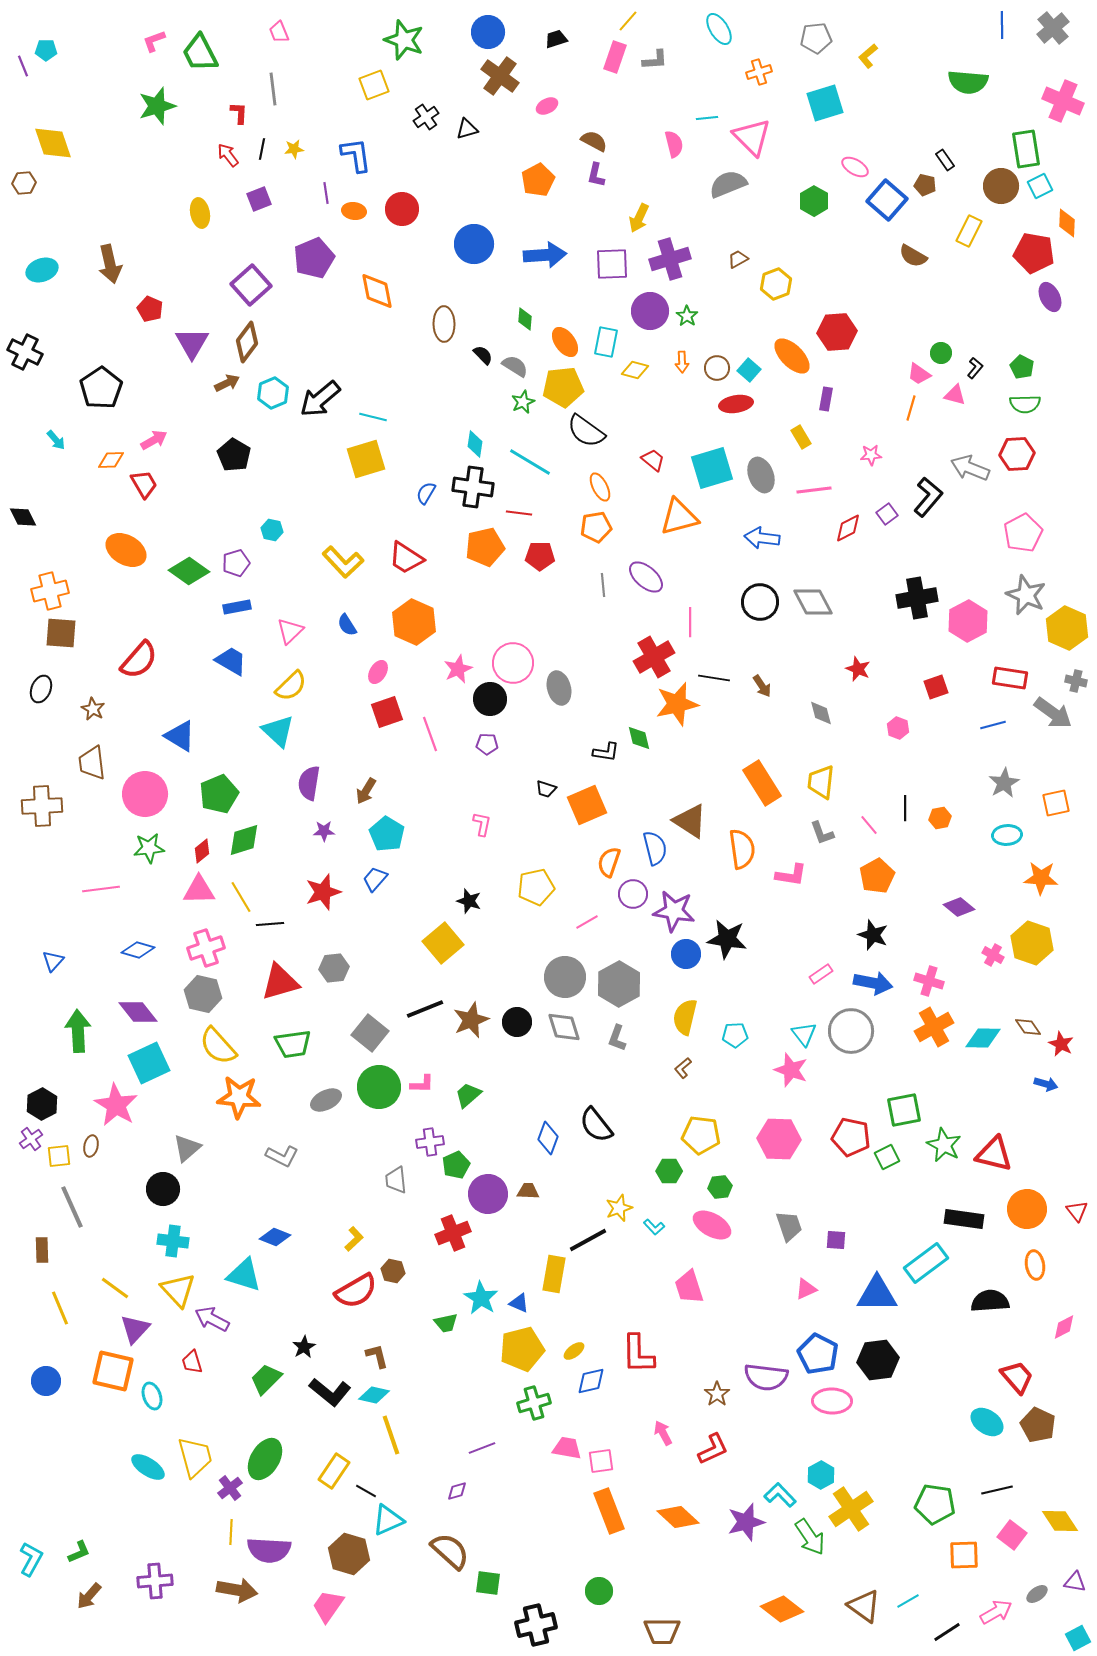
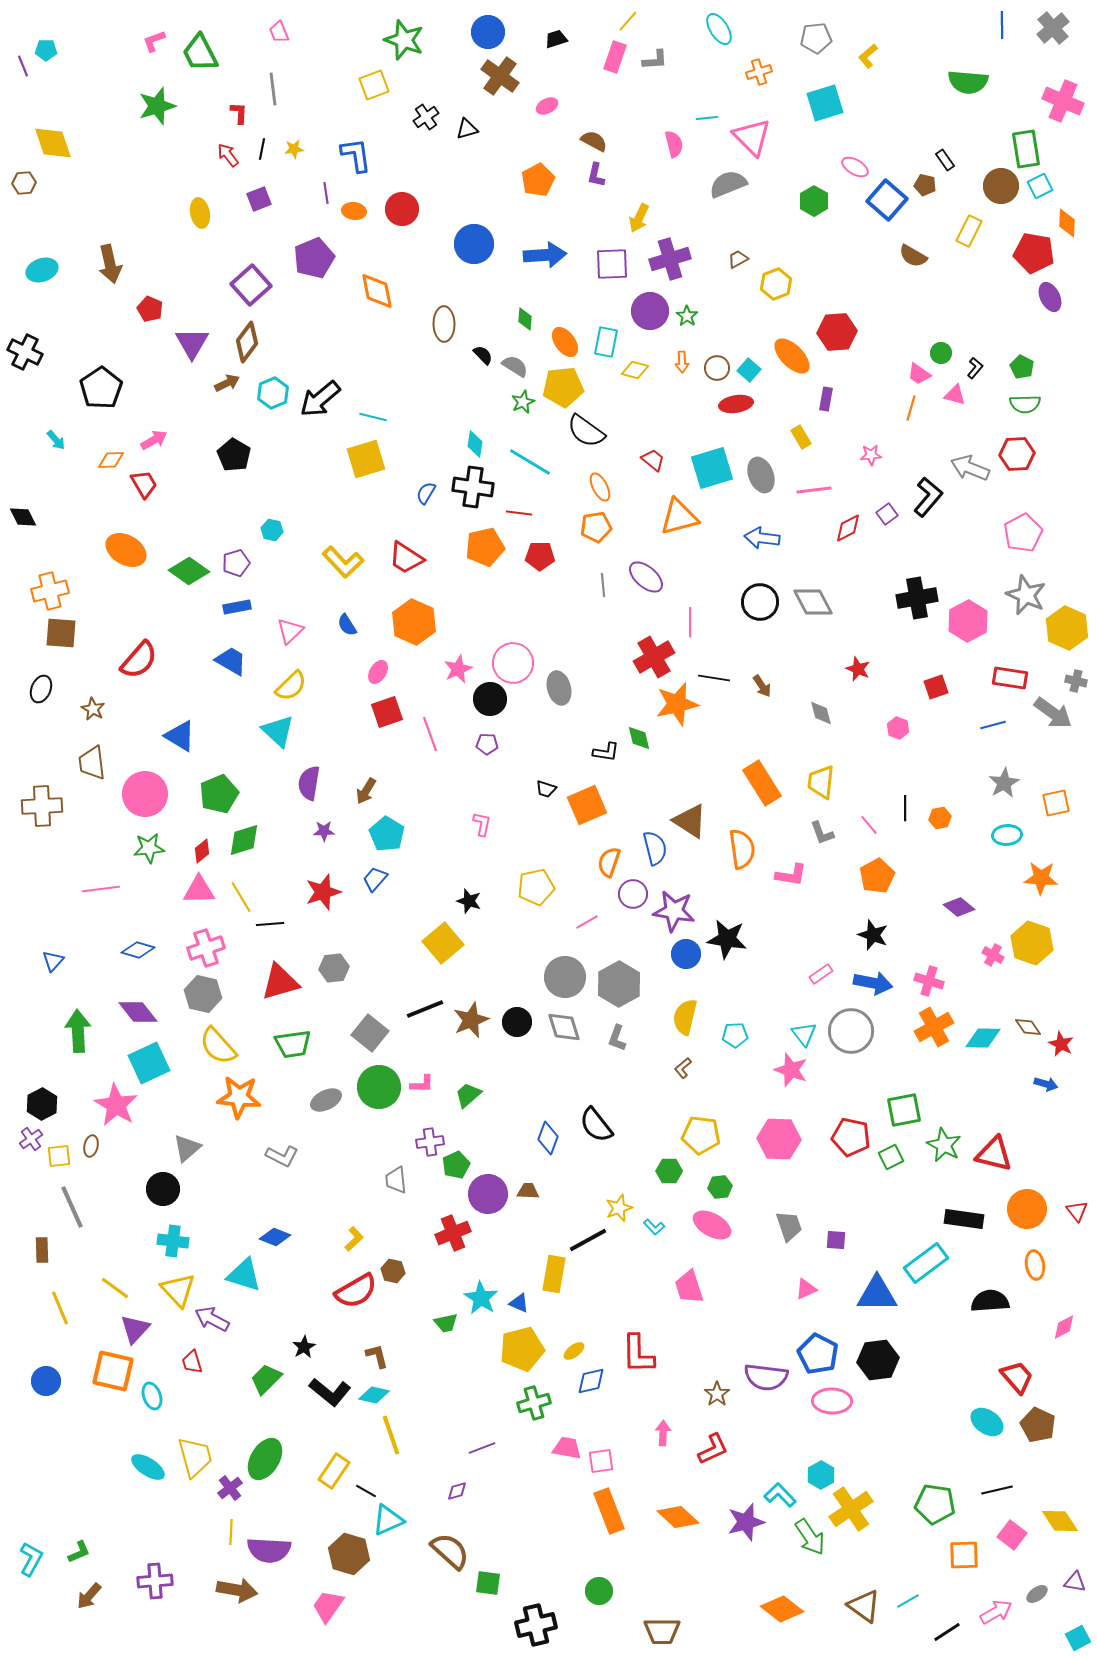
green square at (887, 1157): moved 4 px right
pink arrow at (663, 1433): rotated 30 degrees clockwise
